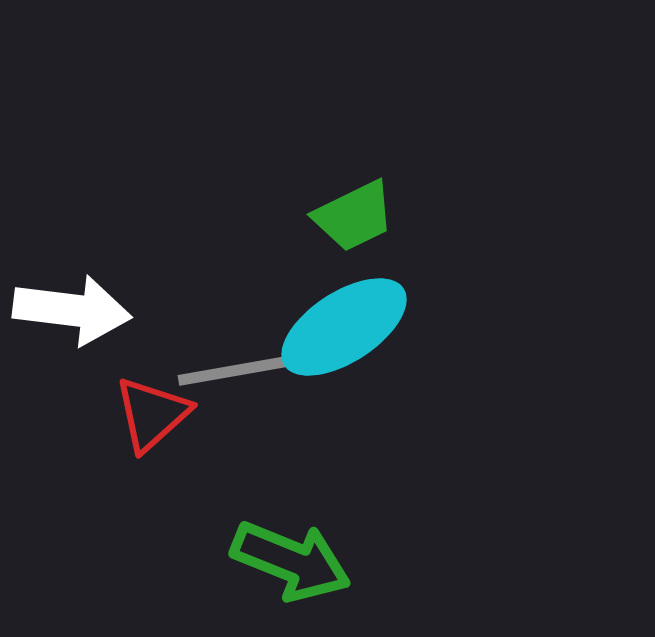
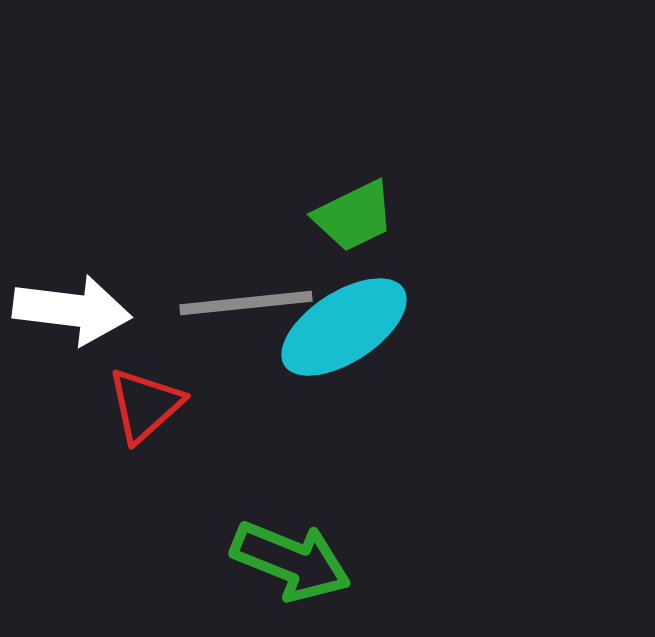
gray line: moved 2 px right, 66 px up; rotated 4 degrees clockwise
red triangle: moved 7 px left, 9 px up
